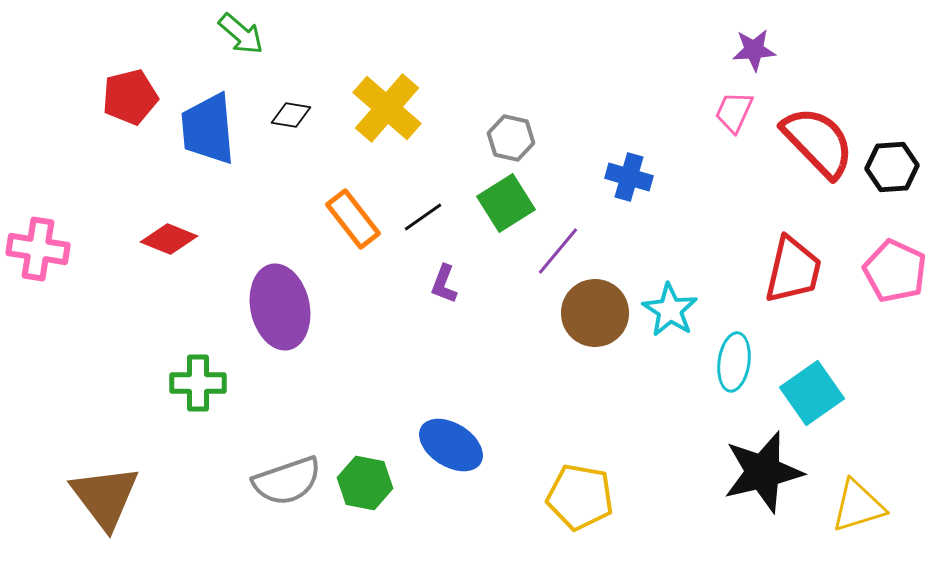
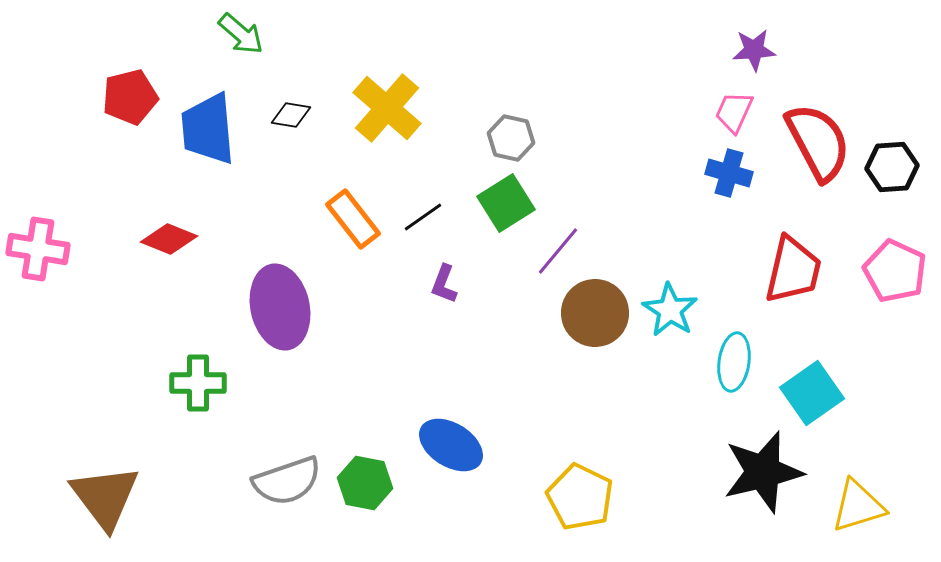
red semicircle: rotated 16 degrees clockwise
blue cross: moved 100 px right, 4 px up
yellow pentagon: rotated 16 degrees clockwise
